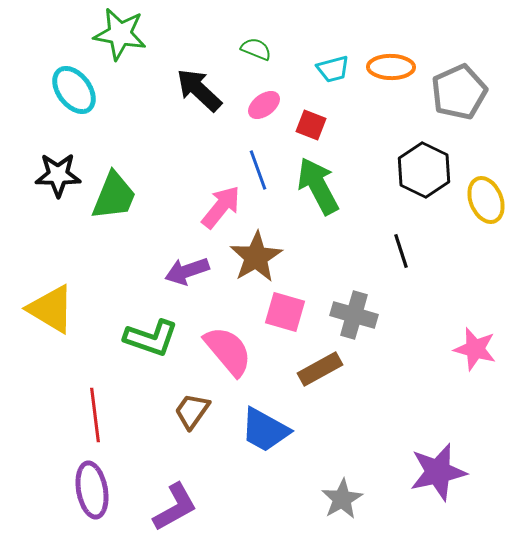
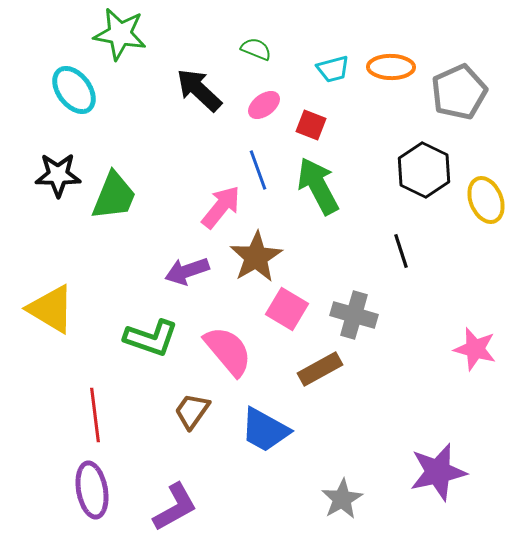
pink square: moved 2 px right, 3 px up; rotated 15 degrees clockwise
